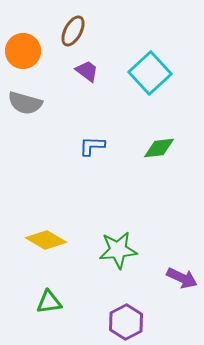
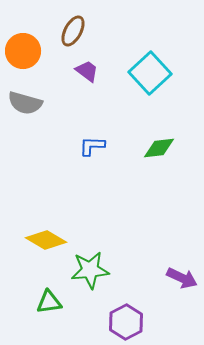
green star: moved 28 px left, 20 px down
